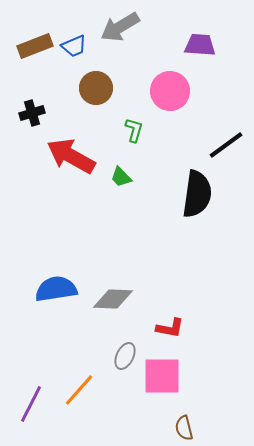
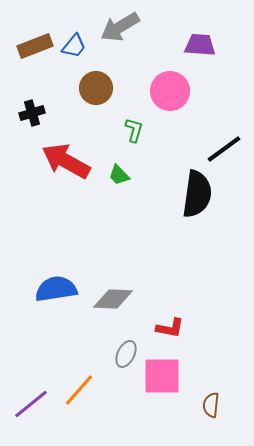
blue trapezoid: rotated 28 degrees counterclockwise
black line: moved 2 px left, 4 px down
red arrow: moved 5 px left, 5 px down
green trapezoid: moved 2 px left, 2 px up
gray ellipse: moved 1 px right, 2 px up
purple line: rotated 24 degrees clockwise
brown semicircle: moved 27 px right, 23 px up; rotated 20 degrees clockwise
